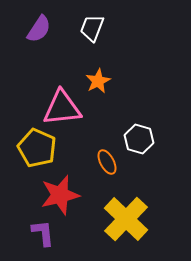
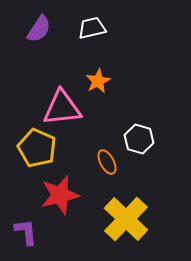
white trapezoid: rotated 56 degrees clockwise
purple L-shape: moved 17 px left, 1 px up
